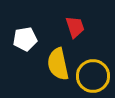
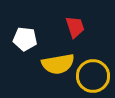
white pentagon: rotated 15 degrees clockwise
yellow semicircle: rotated 88 degrees counterclockwise
